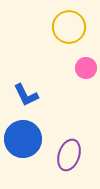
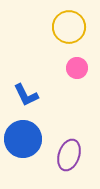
pink circle: moved 9 px left
